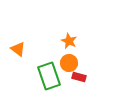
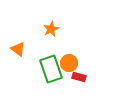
orange star: moved 18 px left, 12 px up; rotated 21 degrees clockwise
green rectangle: moved 2 px right, 7 px up
